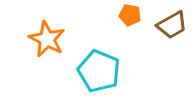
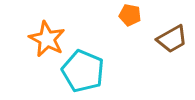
brown trapezoid: moved 14 px down
cyan pentagon: moved 16 px left
